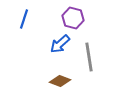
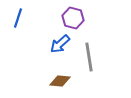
blue line: moved 6 px left, 1 px up
brown diamond: rotated 15 degrees counterclockwise
